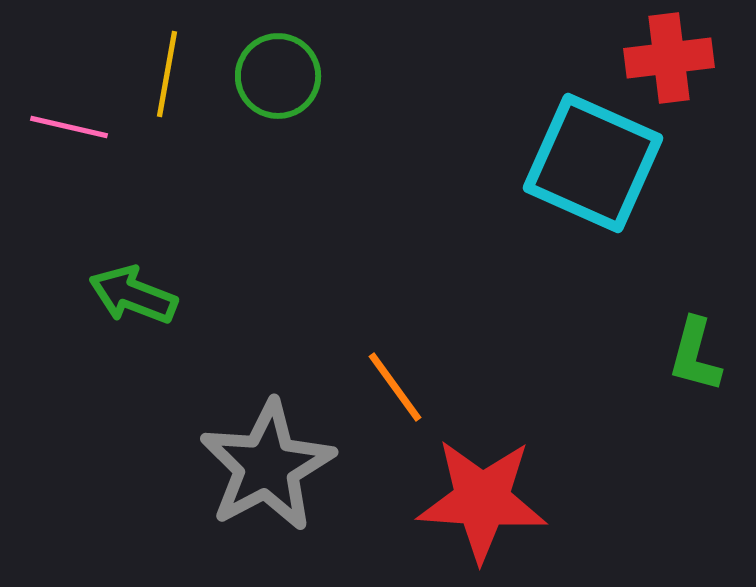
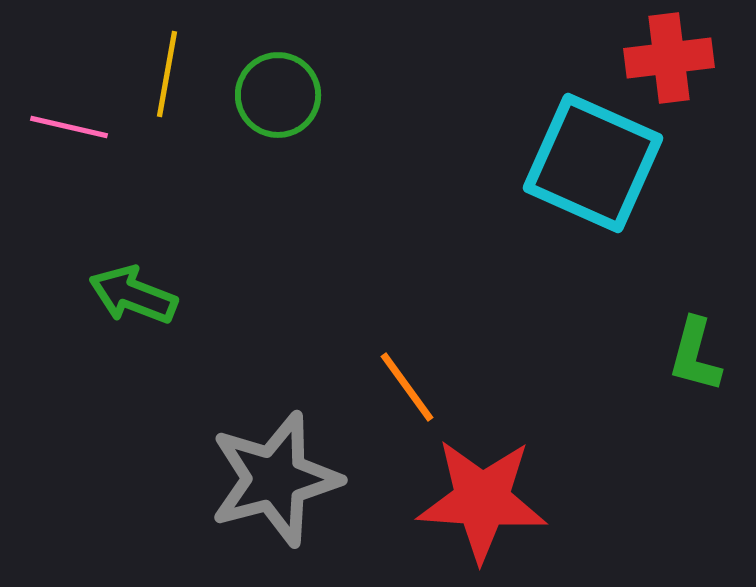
green circle: moved 19 px down
orange line: moved 12 px right
gray star: moved 8 px right, 13 px down; rotated 13 degrees clockwise
